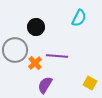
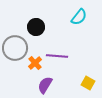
cyan semicircle: moved 1 px up; rotated 12 degrees clockwise
gray circle: moved 2 px up
yellow square: moved 2 px left
